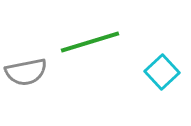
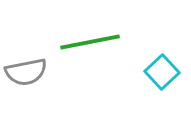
green line: rotated 6 degrees clockwise
